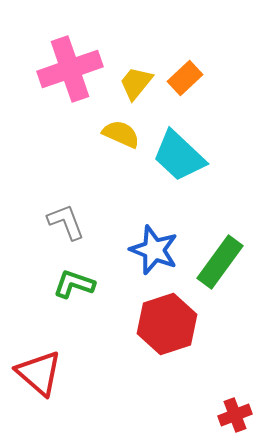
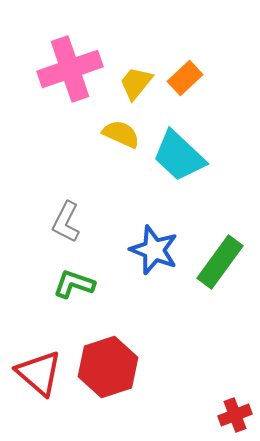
gray L-shape: rotated 132 degrees counterclockwise
red hexagon: moved 59 px left, 43 px down
